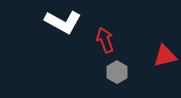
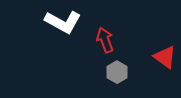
red triangle: moved 1 px down; rotated 50 degrees clockwise
